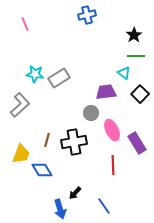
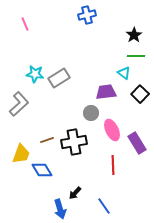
gray L-shape: moved 1 px left, 1 px up
brown line: rotated 56 degrees clockwise
